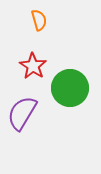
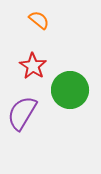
orange semicircle: rotated 35 degrees counterclockwise
green circle: moved 2 px down
